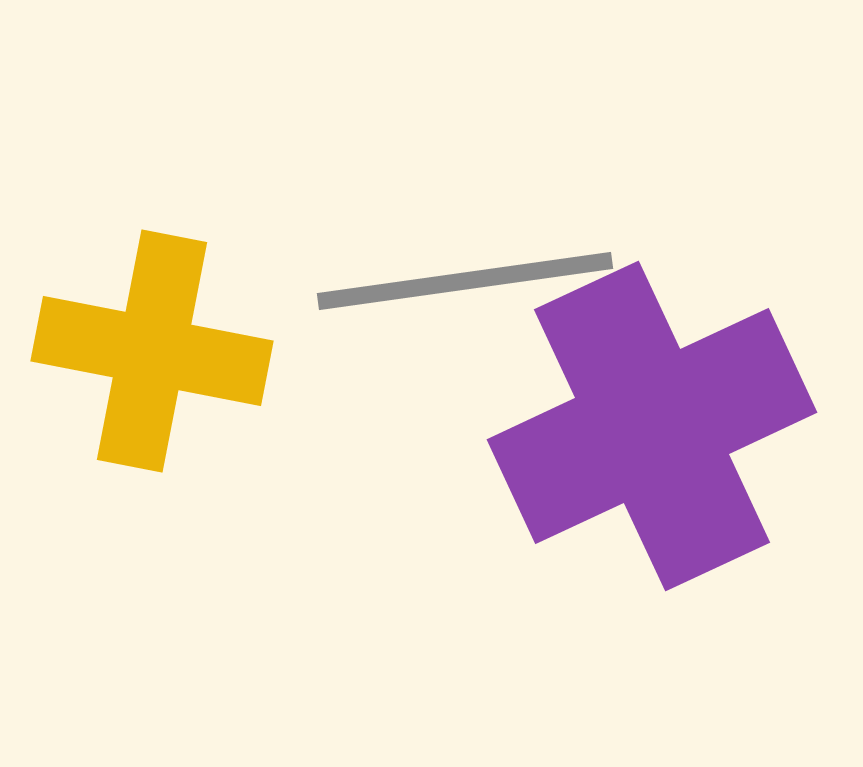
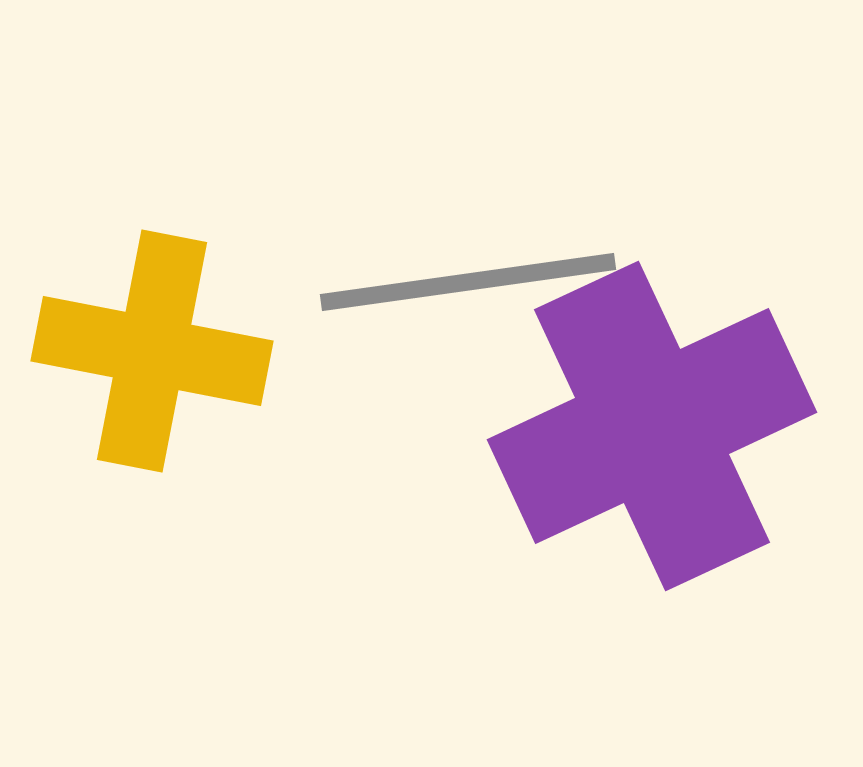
gray line: moved 3 px right, 1 px down
